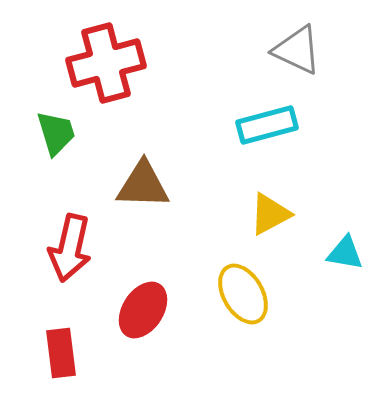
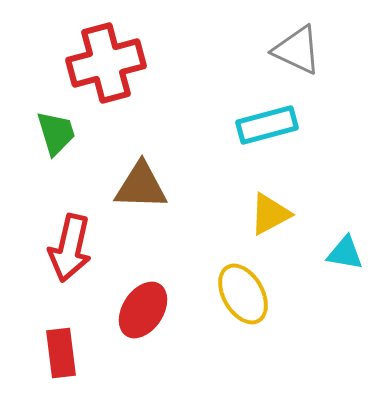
brown triangle: moved 2 px left, 1 px down
